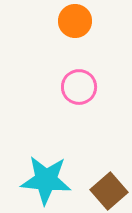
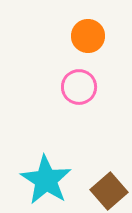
orange circle: moved 13 px right, 15 px down
cyan star: rotated 27 degrees clockwise
